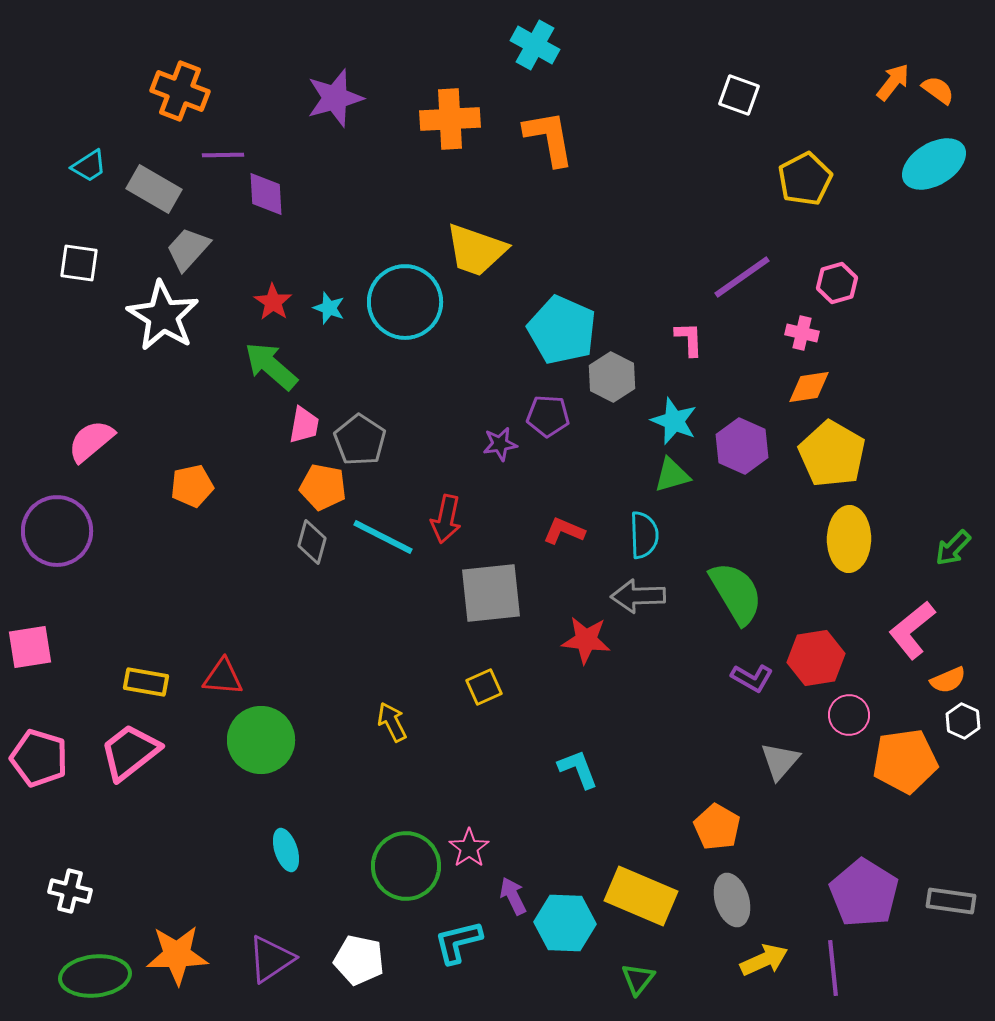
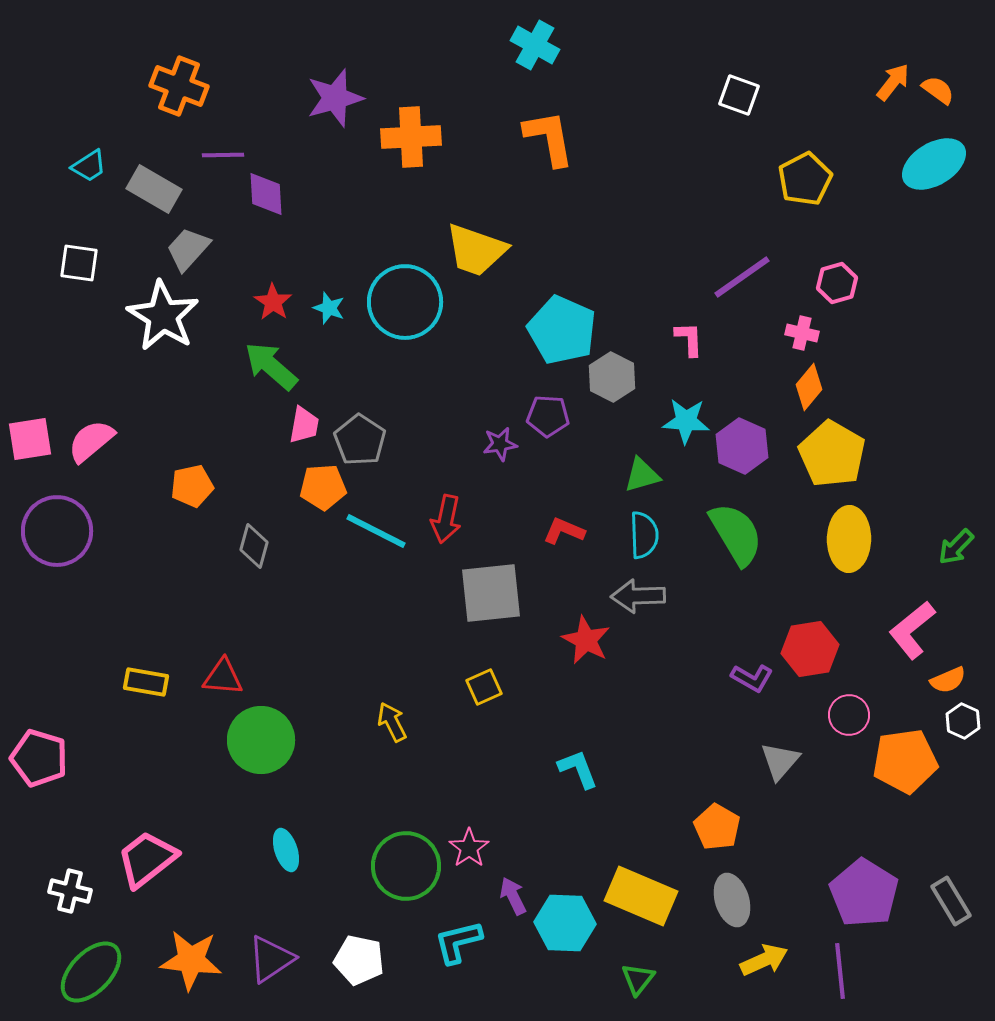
orange cross at (180, 91): moved 1 px left, 5 px up
orange cross at (450, 119): moved 39 px left, 18 px down
orange diamond at (809, 387): rotated 42 degrees counterclockwise
cyan star at (674, 421): moved 12 px right; rotated 18 degrees counterclockwise
green triangle at (672, 475): moved 30 px left
orange pentagon at (323, 487): rotated 15 degrees counterclockwise
cyan line at (383, 537): moved 7 px left, 6 px up
gray diamond at (312, 542): moved 58 px left, 4 px down
green arrow at (953, 548): moved 3 px right, 1 px up
green semicircle at (736, 593): moved 59 px up
red star at (586, 640): rotated 21 degrees clockwise
pink square at (30, 647): moved 208 px up
red hexagon at (816, 658): moved 6 px left, 9 px up
pink trapezoid at (130, 752): moved 17 px right, 107 px down
gray rectangle at (951, 901): rotated 51 degrees clockwise
orange star at (177, 955): moved 14 px right, 5 px down; rotated 8 degrees clockwise
purple line at (833, 968): moved 7 px right, 3 px down
green ellipse at (95, 976): moved 4 px left, 4 px up; rotated 40 degrees counterclockwise
